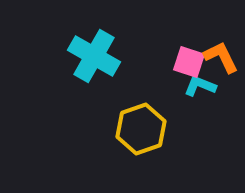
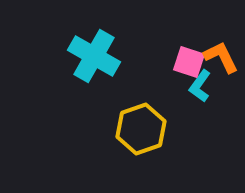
cyan L-shape: rotated 76 degrees counterclockwise
